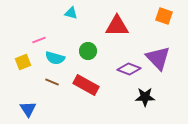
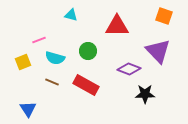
cyan triangle: moved 2 px down
purple triangle: moved 7 px up
black star: moved 3 px up
